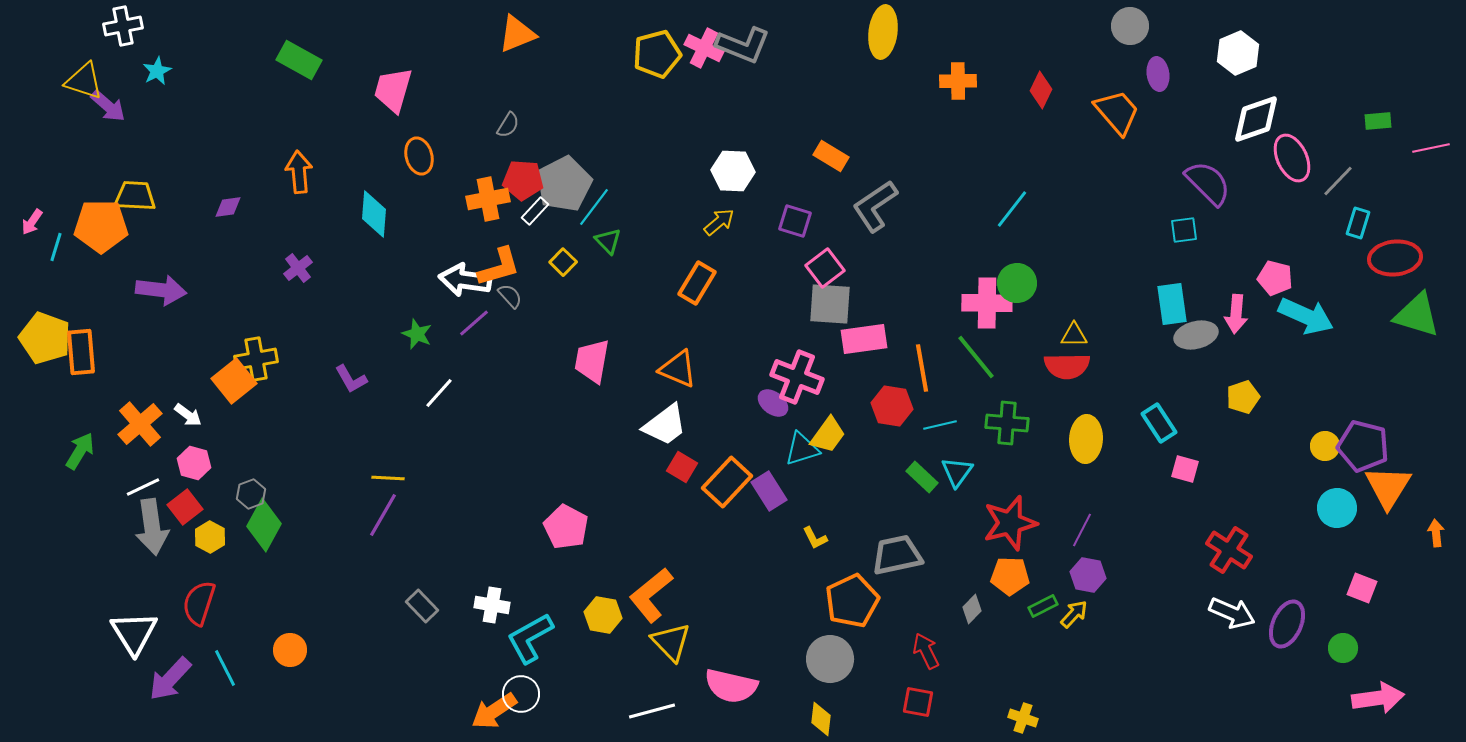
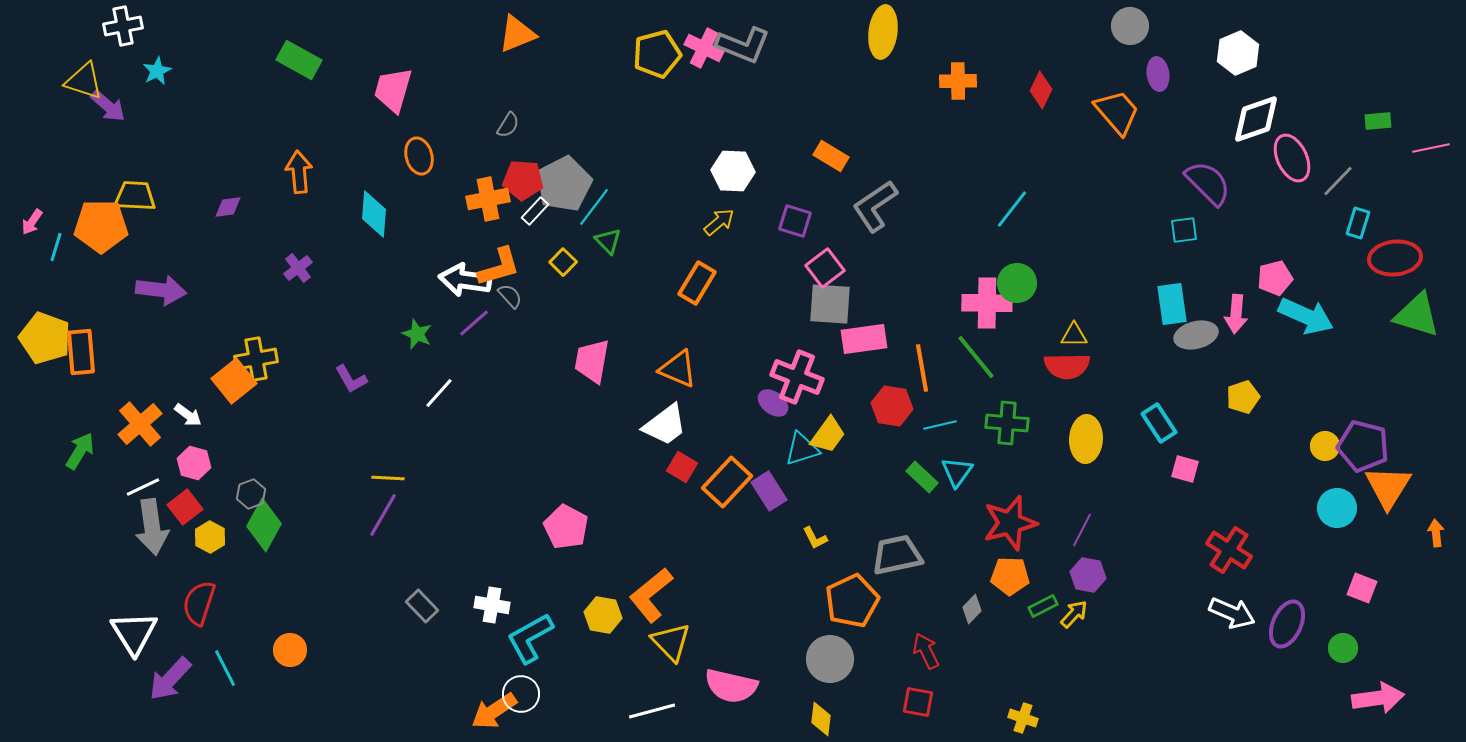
pink pentagon at (1275, 278): rotated 28 degrees counterclockwise
